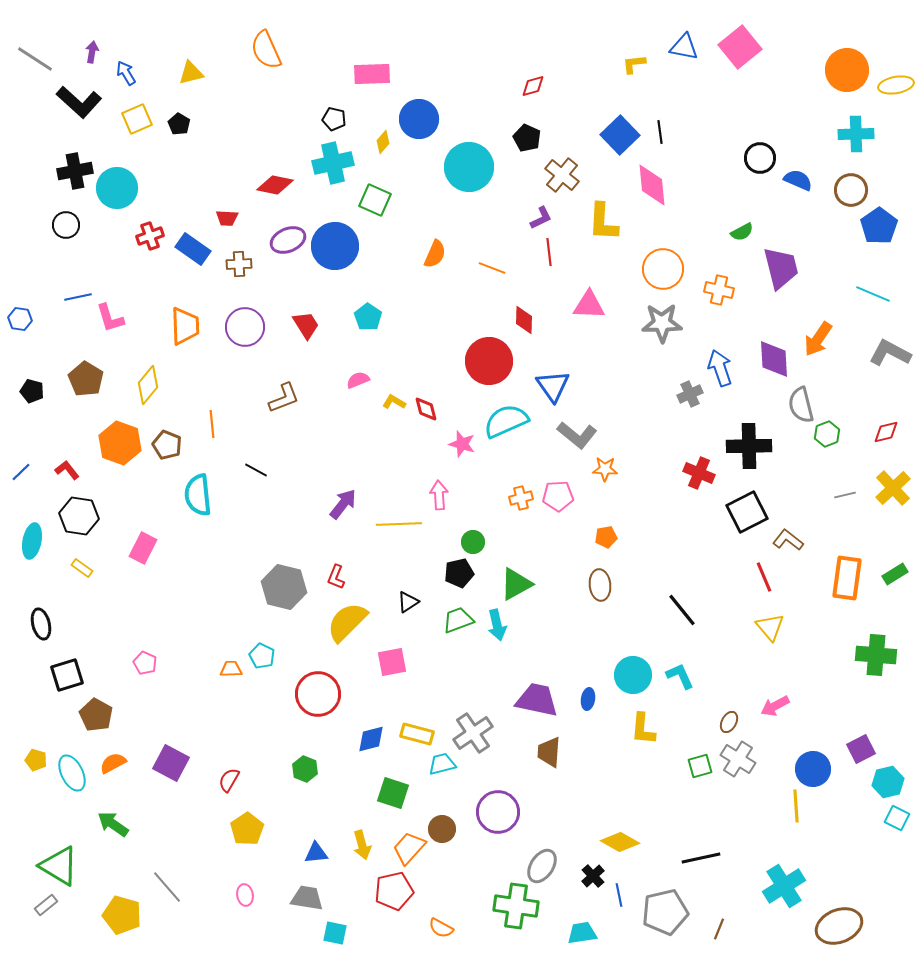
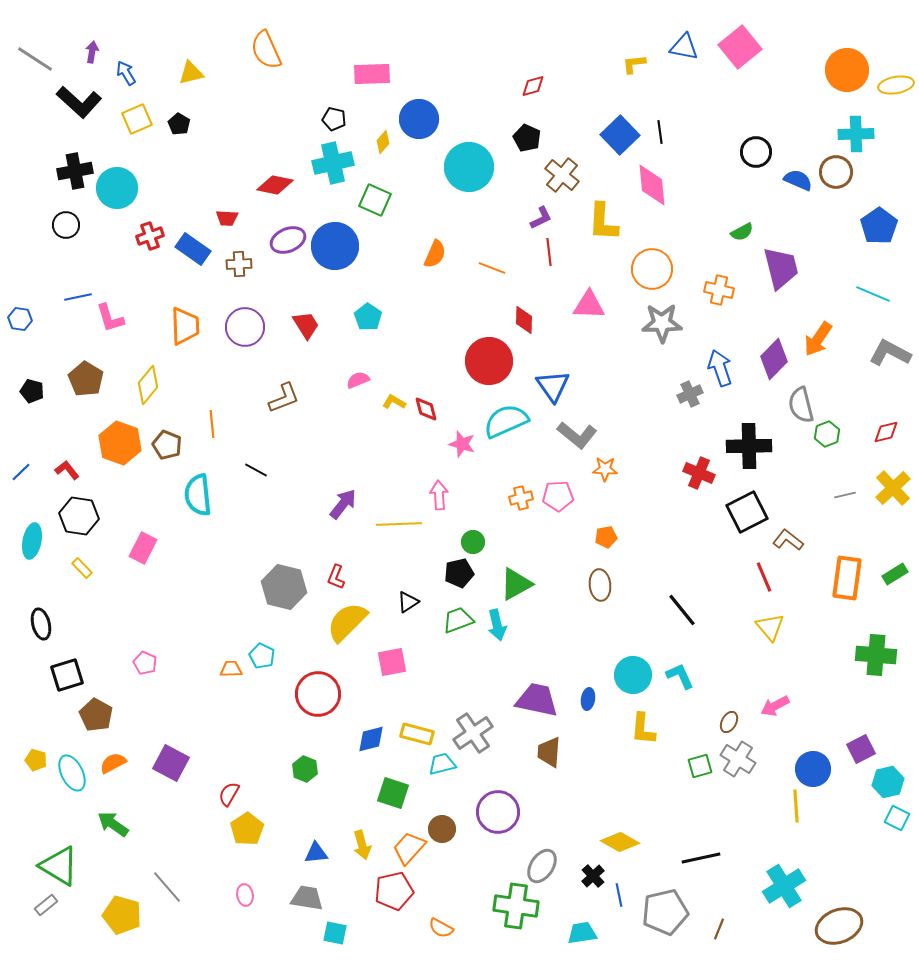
black circle at (760, 158): moved 4 px left, 6 px up
brown circle at (851, 190): moved 15 px left, 18 px up
orange circle at (663, 269): moved 11 px left
purple diamond at (774, 359): rotated 48 degrees clockwise
yellow rectangle at (82, 568): rotated 10 degrees clockwise
red semicircle at (229, 780): moved 14 px down
